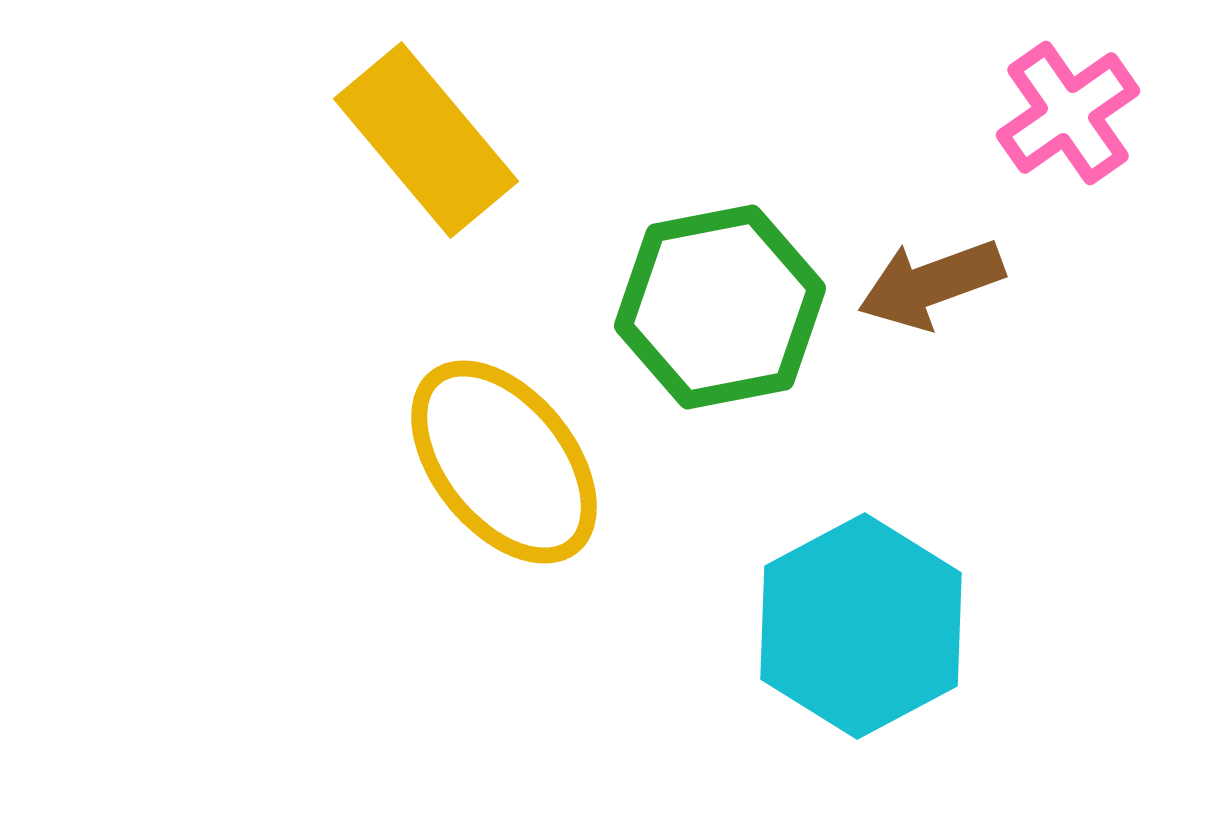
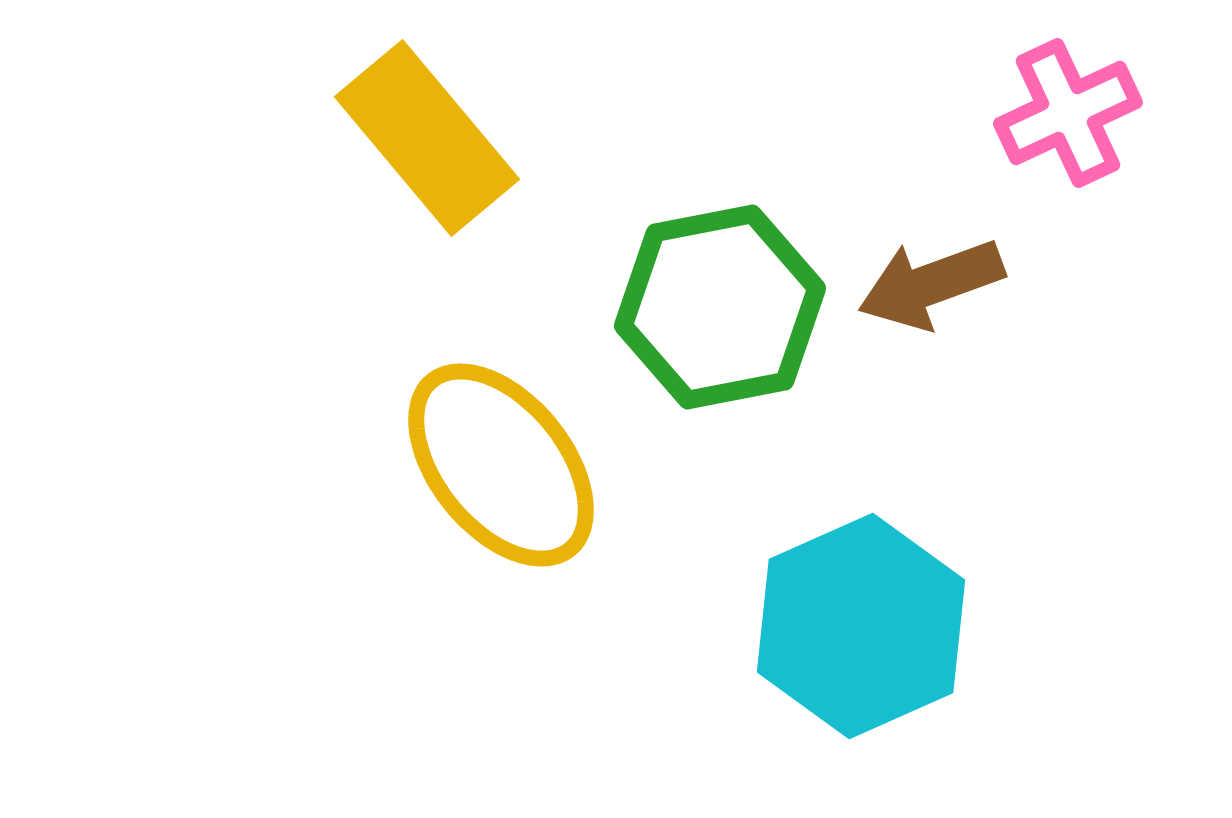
pink cross: rotated 10 degrees clockwise
yellow rectangle: moved 1 px right, 2 px up
yellow ellipse: moved 3 px left, 3 px down
cyan hexagon: rotated 4 degrees clockwise
